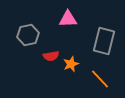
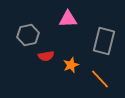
red semicircle: moved 5 px left
orange star: moved 1 px down
